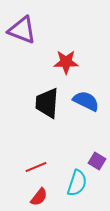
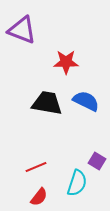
black trapezoid: rotated 96 degrees clockwise
